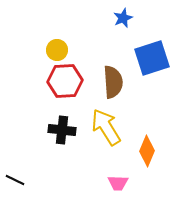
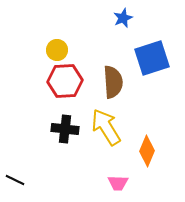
black cross: moved 3 px right, 1 px up
